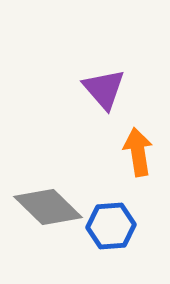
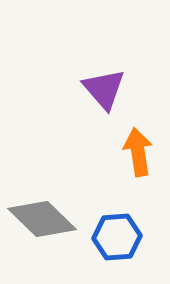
gray diamond: moved 6 px left, 12 px down
blue hexagon: moved 6 px right, 11 px down
